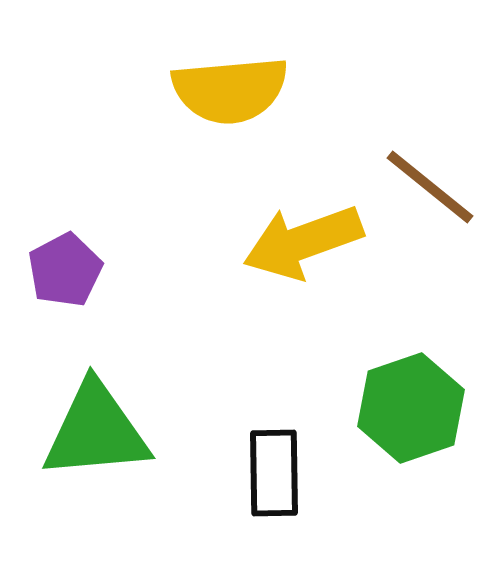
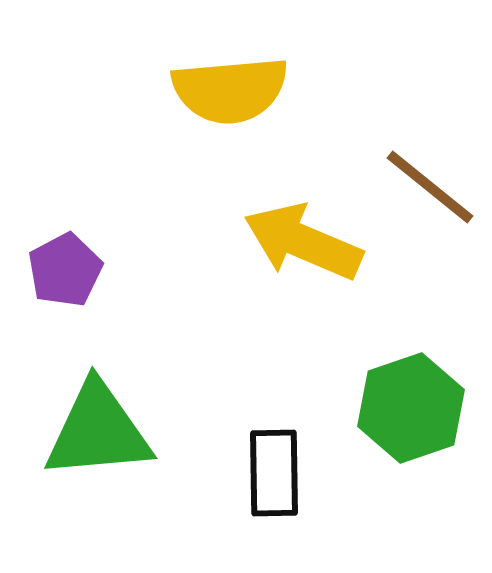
yellow arrow: rotated 43 degrees clockwise
green triangle: moved 2 px right
